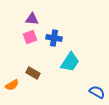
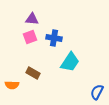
orange semicircle: rotated 32 degrees clockwise
blue semicircle: rotated 91 degrees counterclockwise
